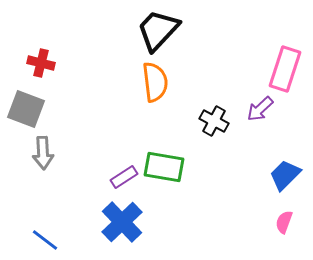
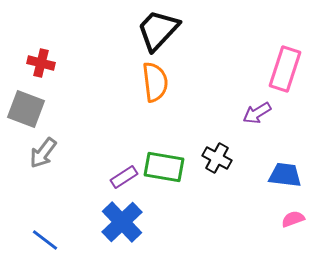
purple arrow: moved 3 px left, 4 px down; rotated 12 degrees clockwise
black cross: moved 3 px right, 37 px down
gray arrow: rotated 40 degrees clockwise
blue trapezoid: rotated 52 degrees clockwise
pink semicircle: moved 9 px right, 3 px up; rotated 50 degrees clockwise
